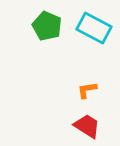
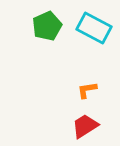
green pentagon: rotated 24 degrees clockwise
red trapezoid: moved 2 px left; rotated 64 degrees counterclockwise
